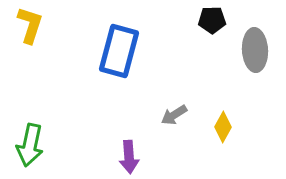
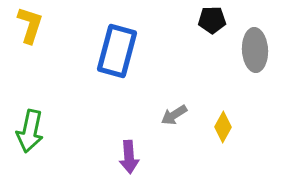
blue rectangle: moved 2 px left
green arrow: moved 14 px up
